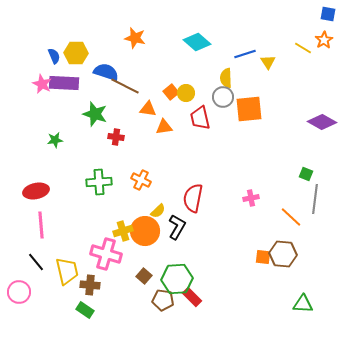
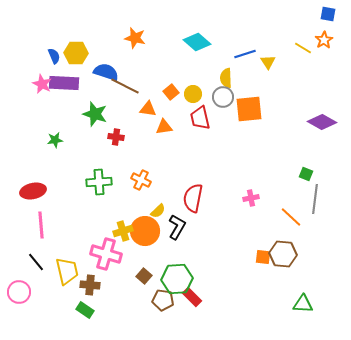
yellow circle at (186, 93): moved 7 px right, 1 px down
red ellipse at (36, 191): moved 3 px left
